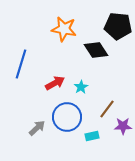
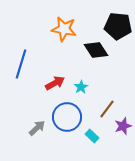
purple star: rotated 18 degrees counterclockwise
cyan rectangle: rotated 56 degrees clockwise
